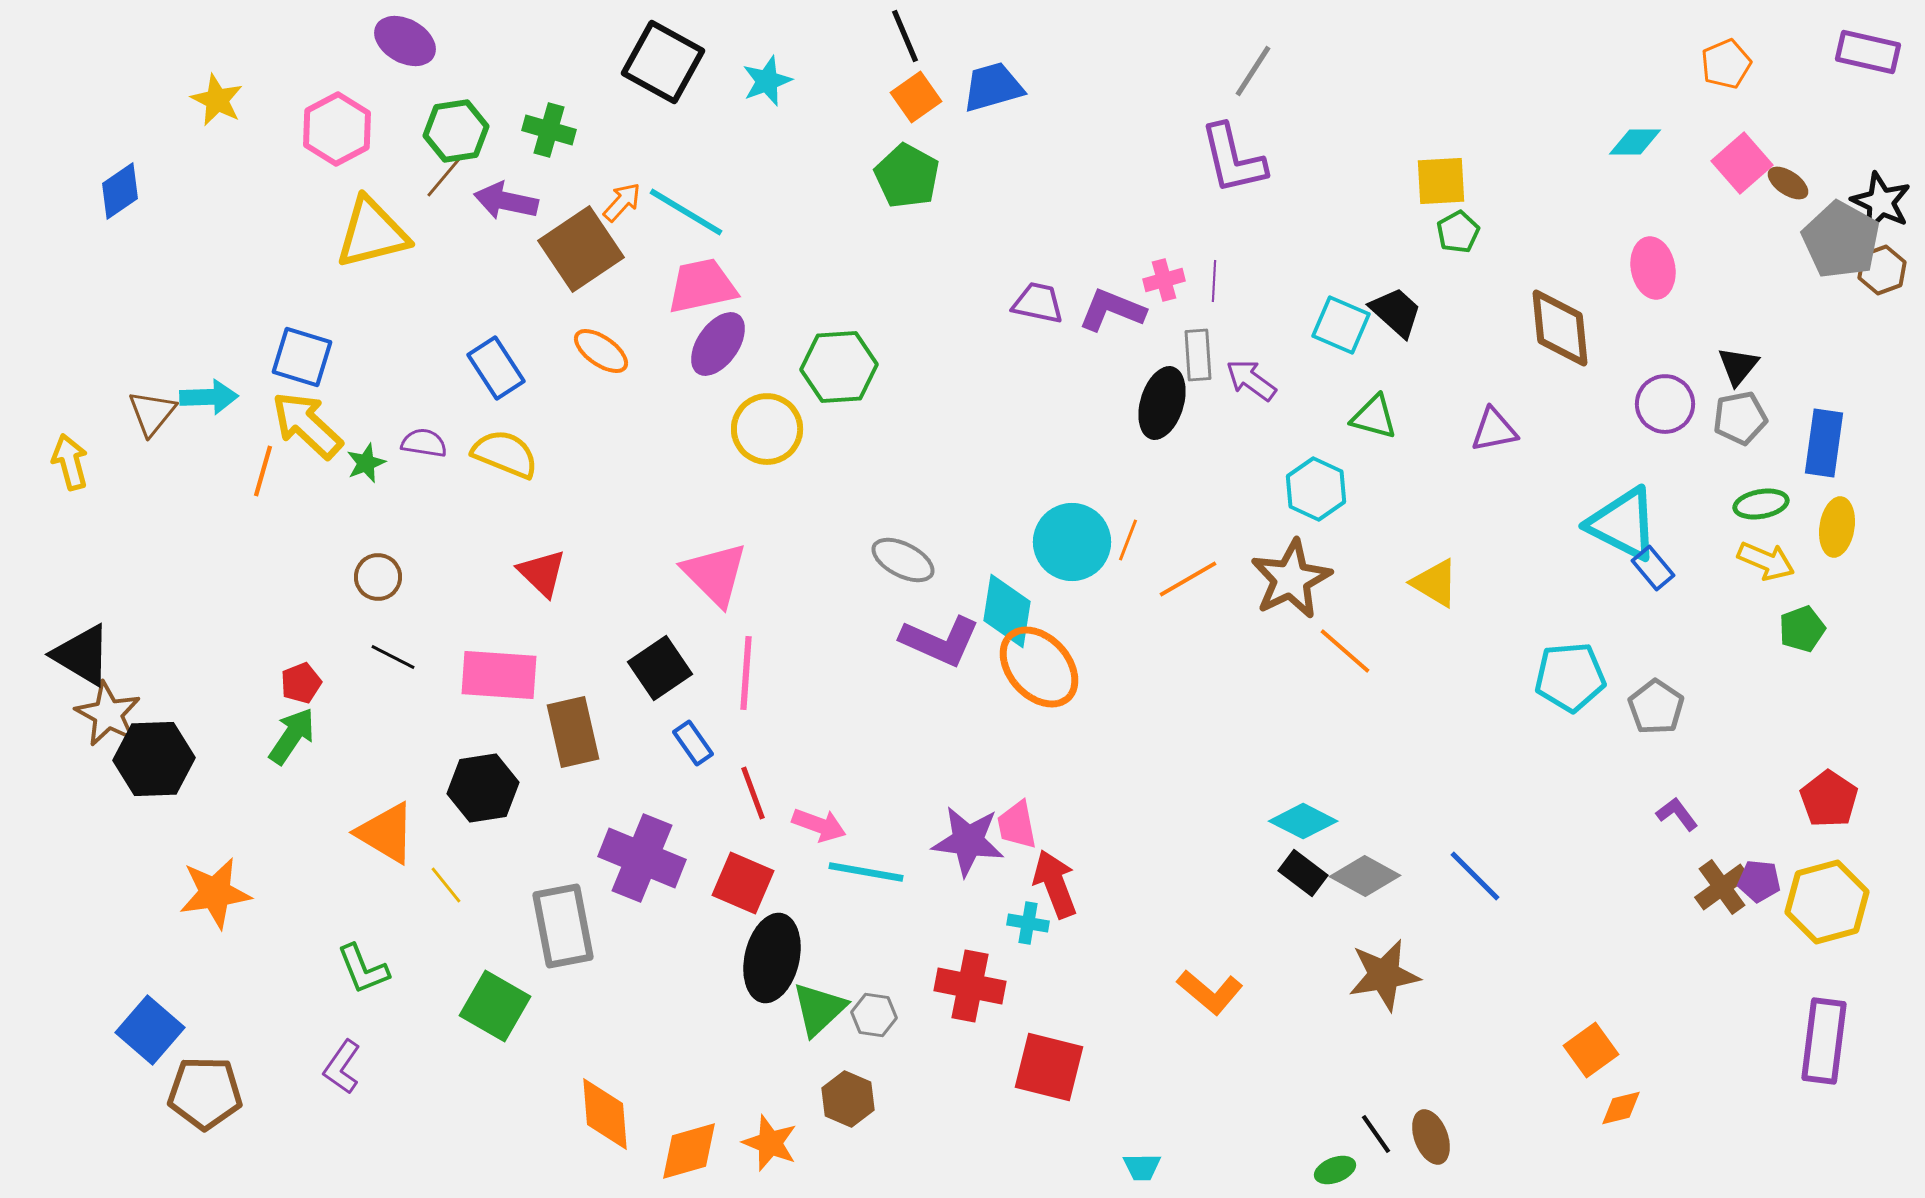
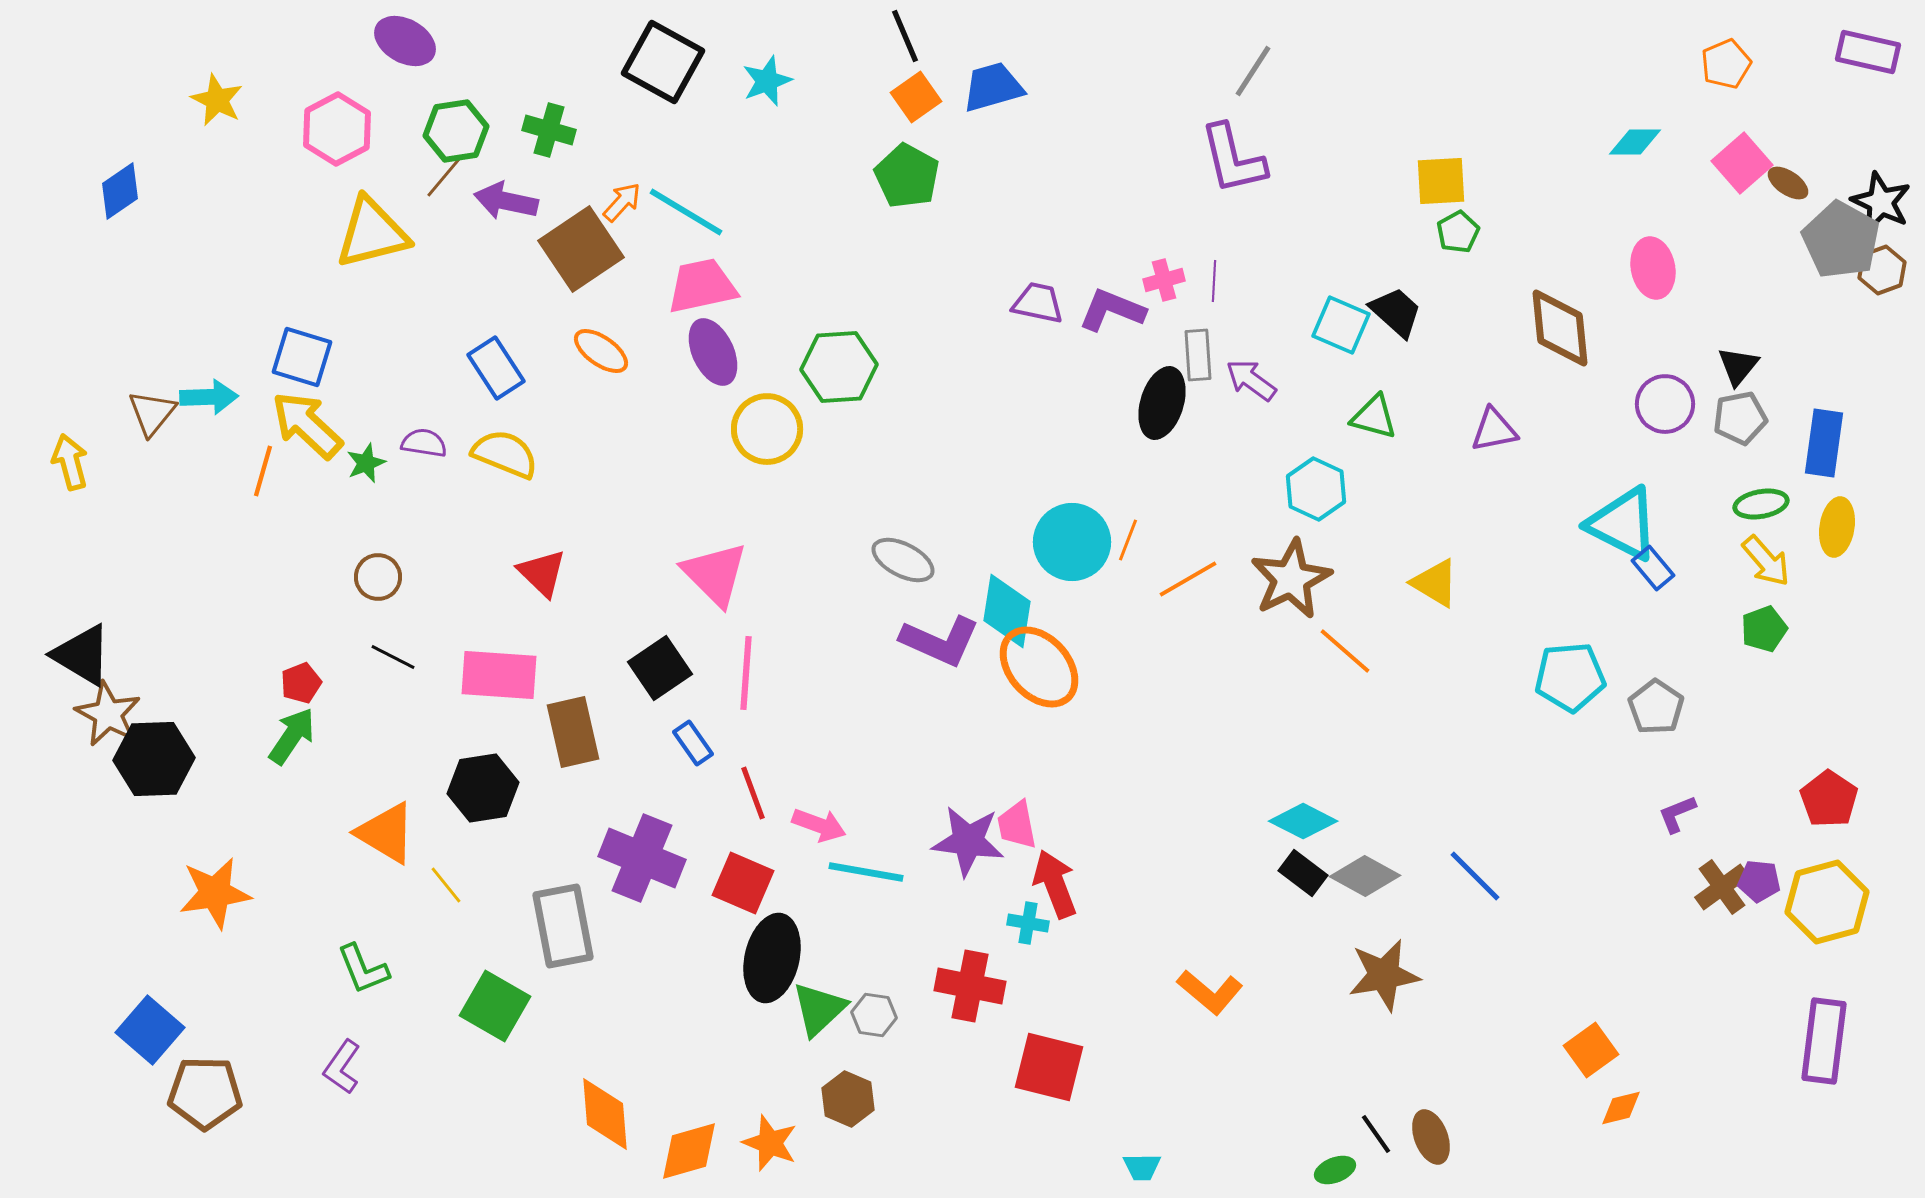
purple ellipse at (718, 344): moved 5 px left, 8 px down; rotated 60 degrees counterclockwise
yellow arrow at (1766, 561): rotated 26 degrees clockwise
green pentagon at (1802, 629): moved 38 px left
purple L-shape at (1677, 814): rotated 75 degrees counterclockwise
